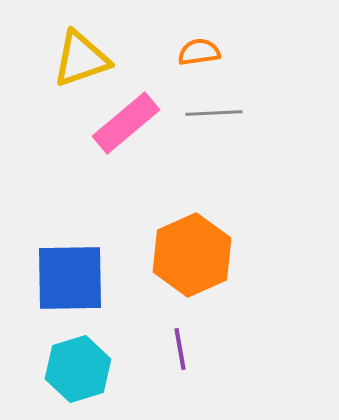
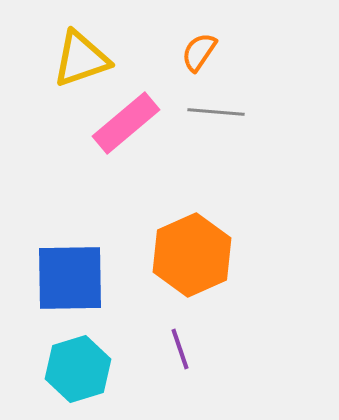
orange semicircle: rotated 48 degrees counterclockwise
gray line: moved 2 px right, 1 px up; rotated 8 degrees clockwise
purple line: rotated 9 degrees counterclockwise
